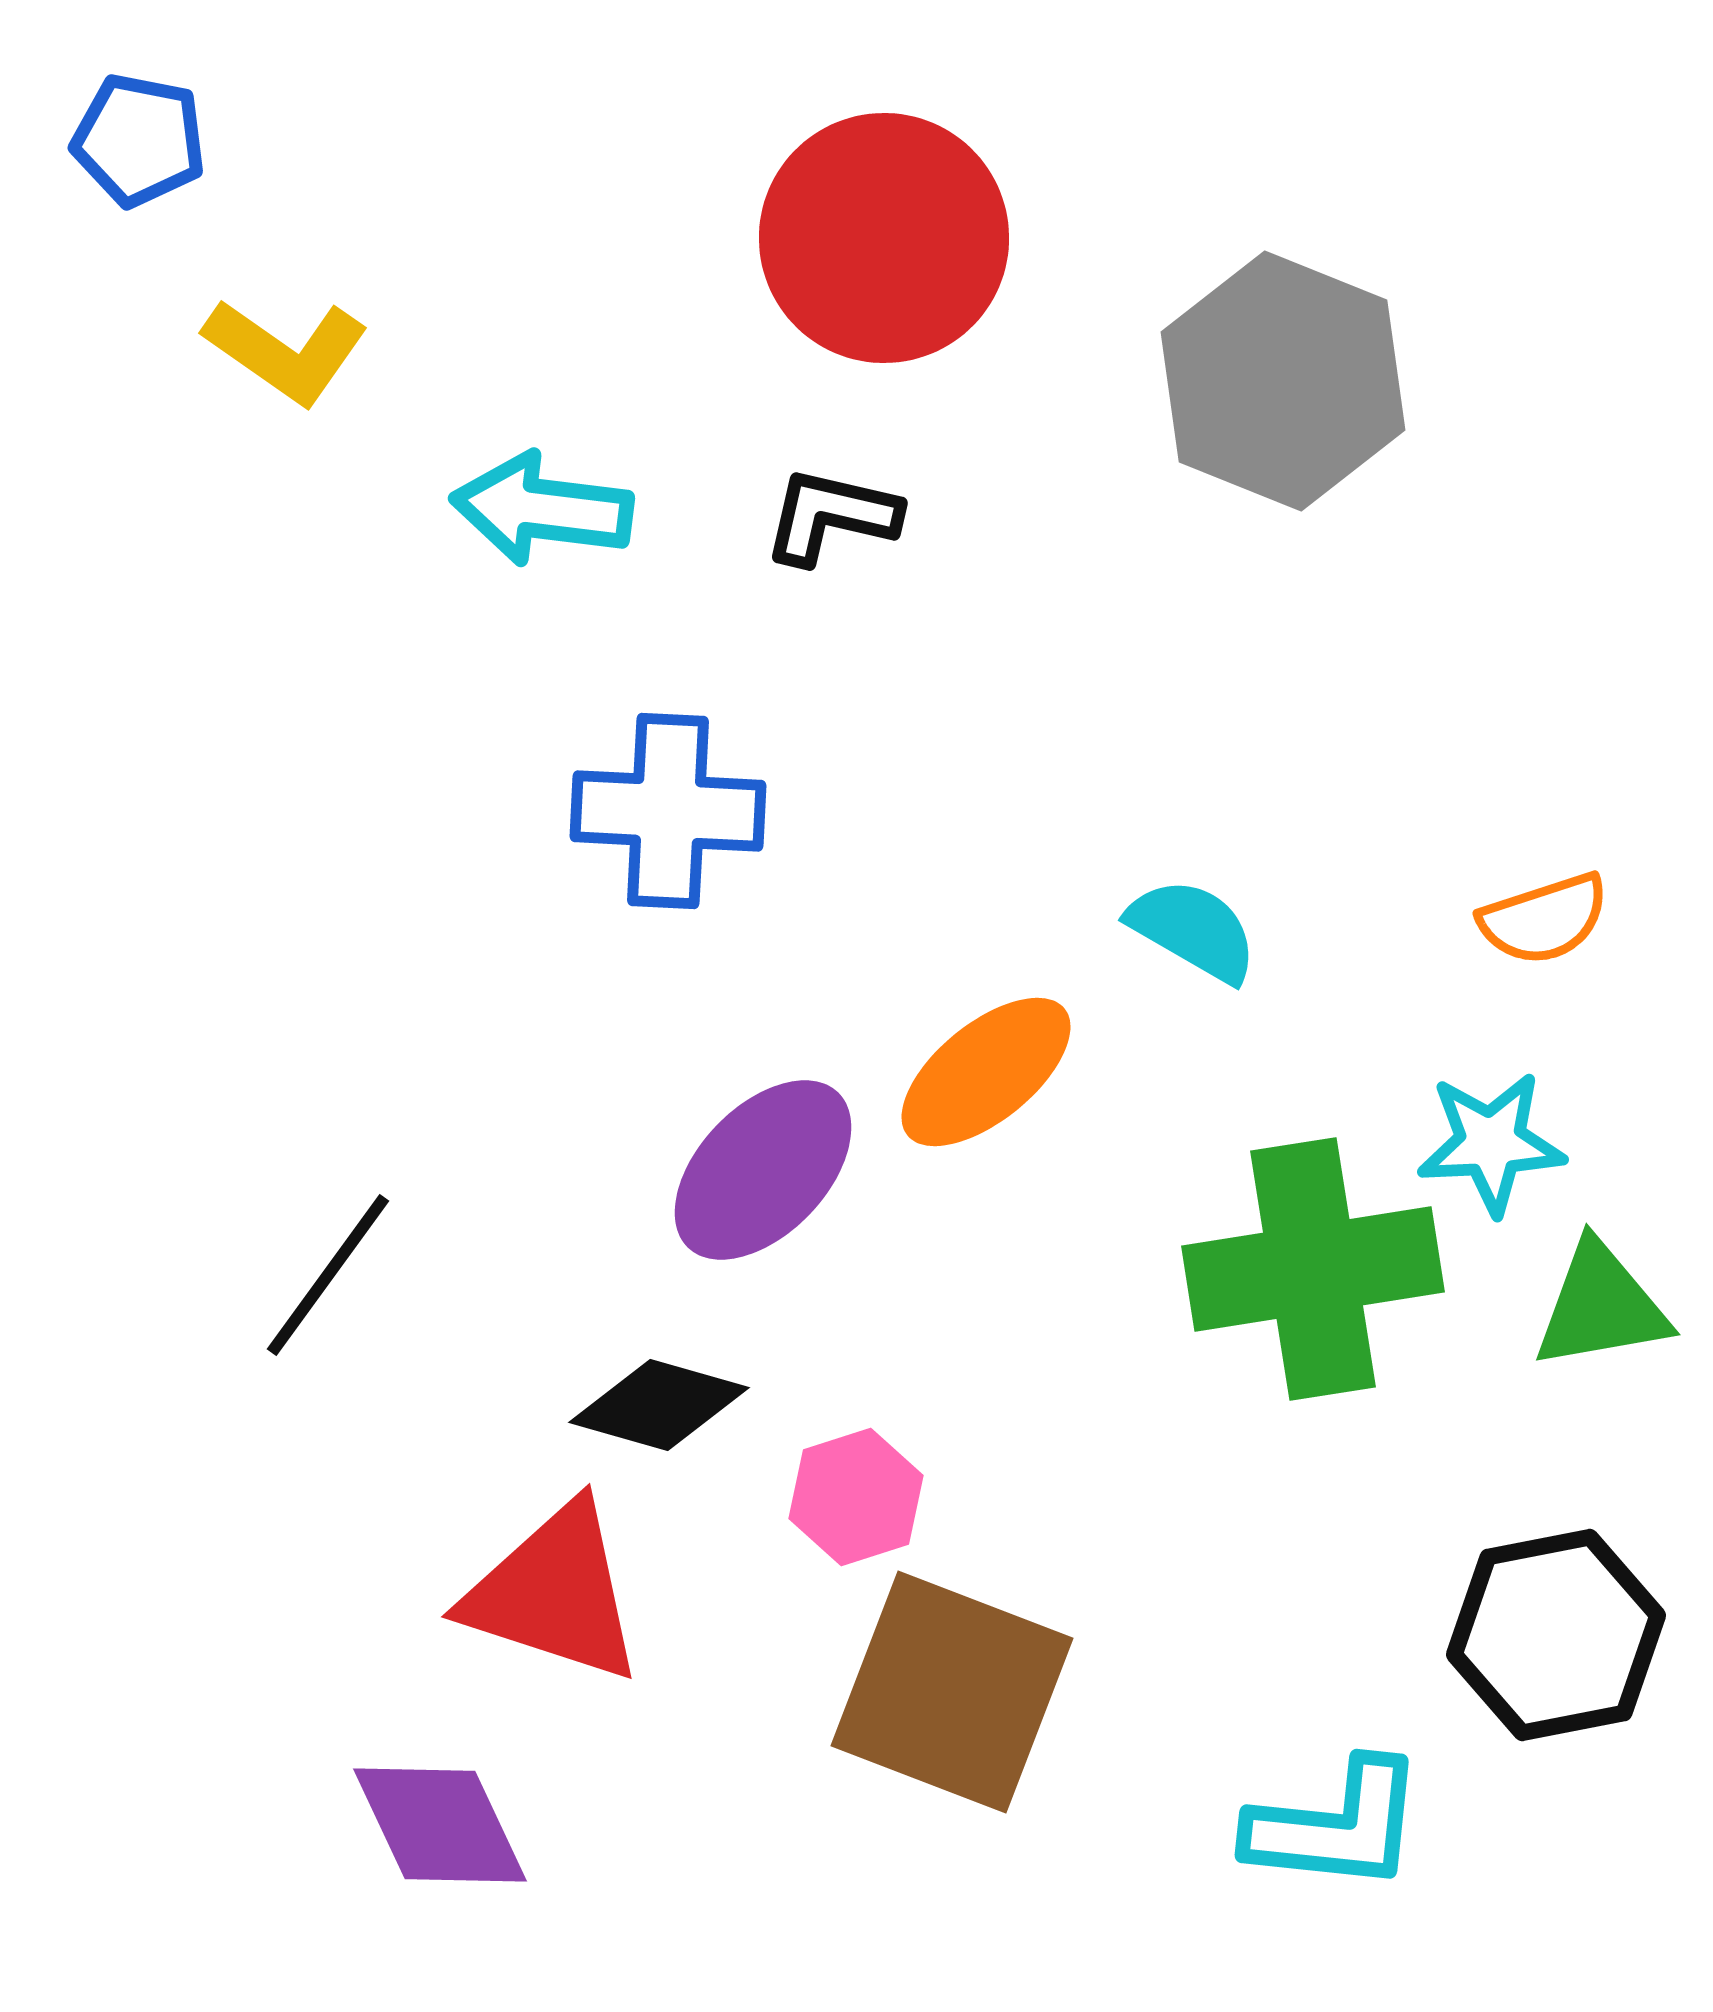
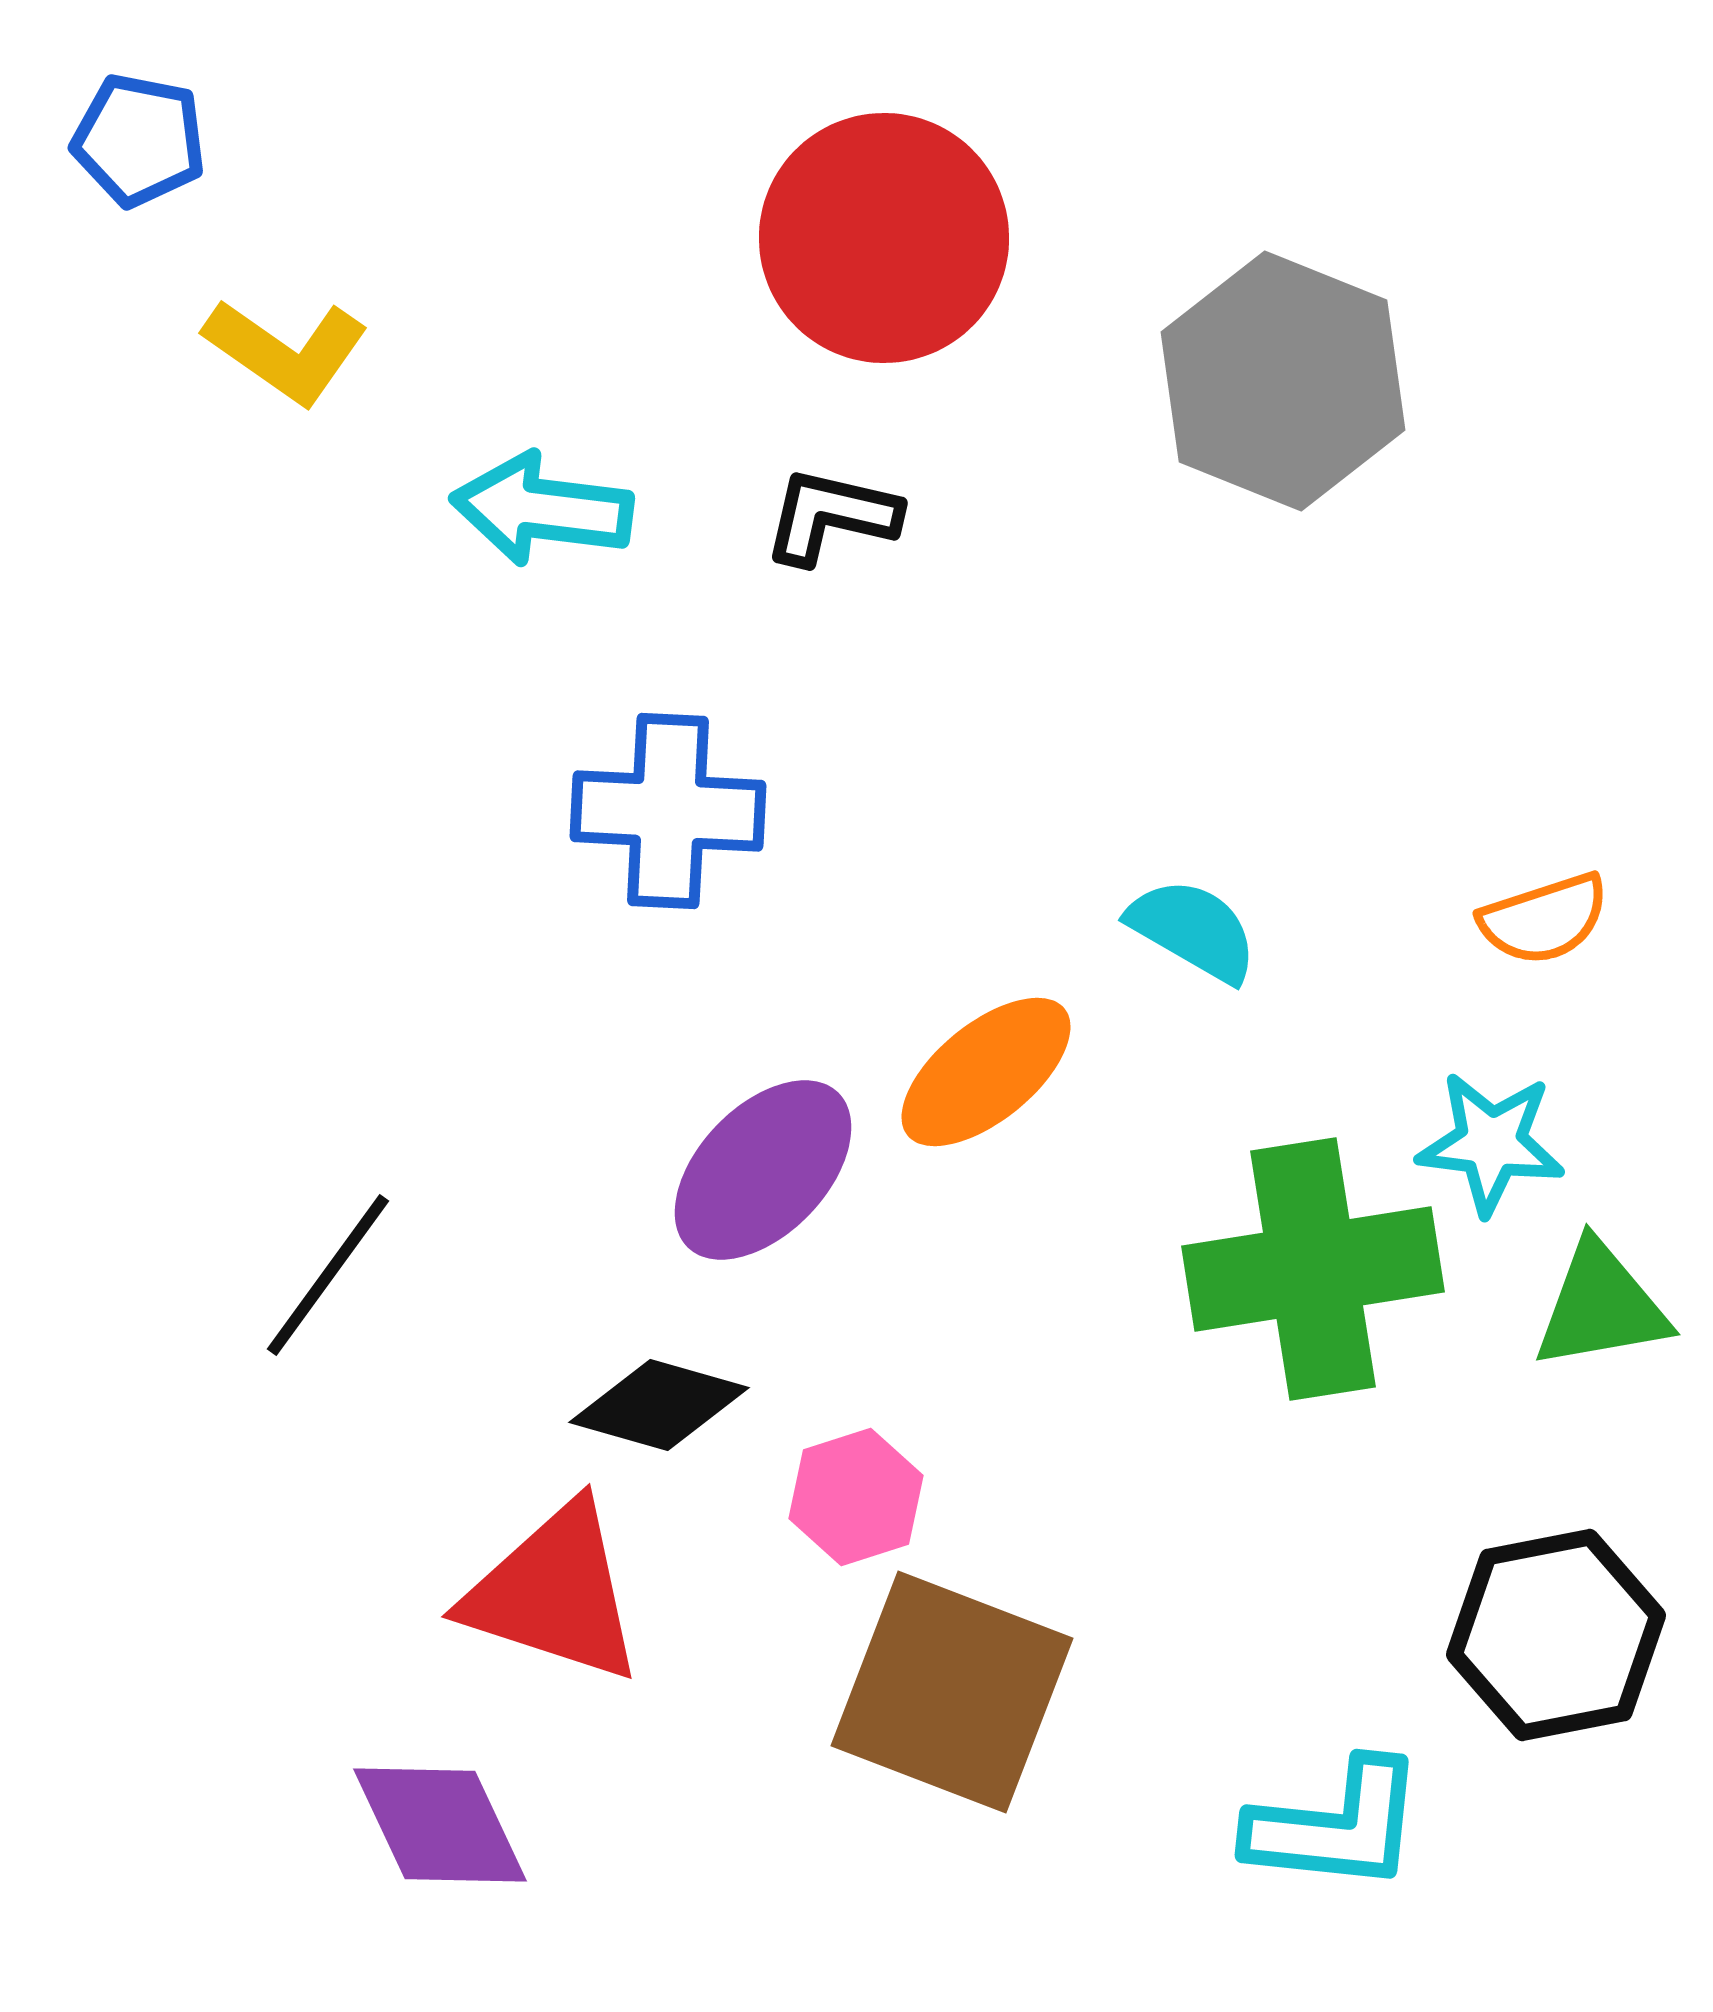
cyan star: rotated 10 degrees clockwise
